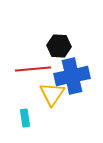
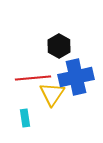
black hexagon: rotated 25 degrees clockwise
red line: moved 9 px down
blue cross: moved 4 px right, 1 px down
